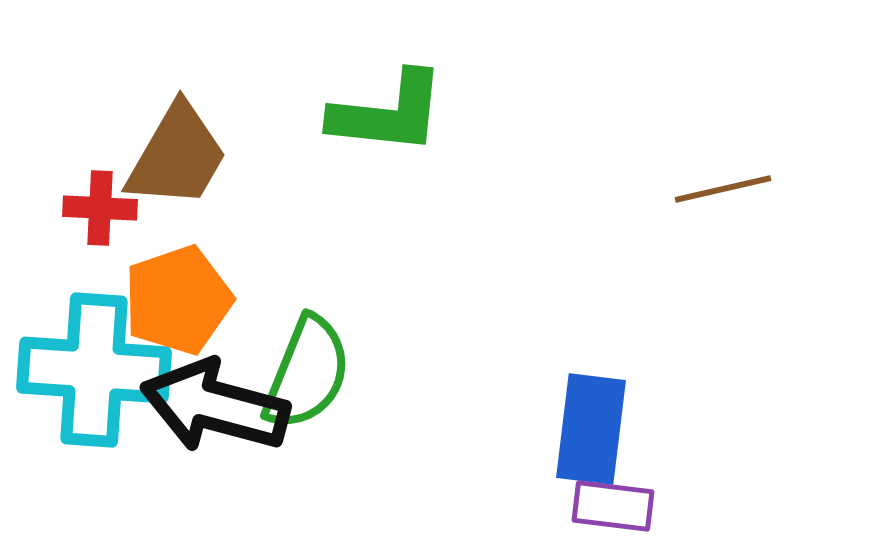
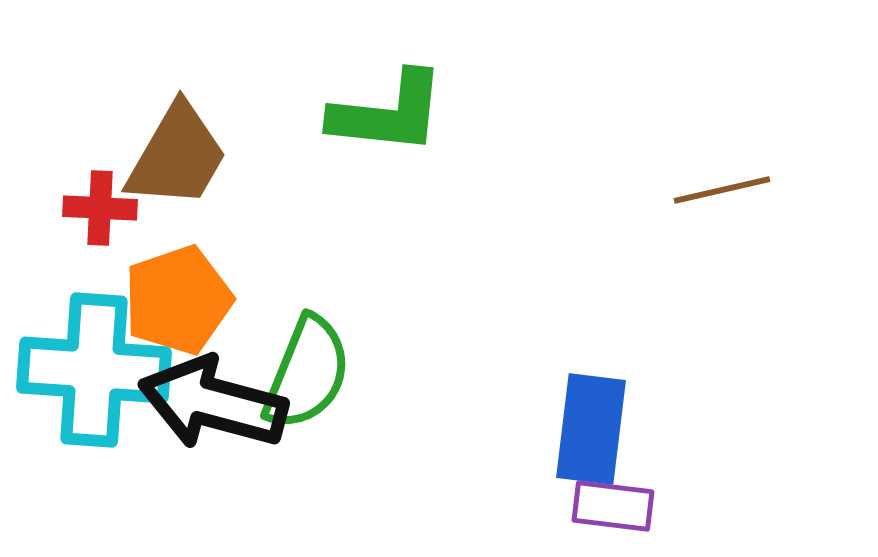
brown line: moved 1 px left, 1 px down
black arrow: moved 2 px left, 3 px up
